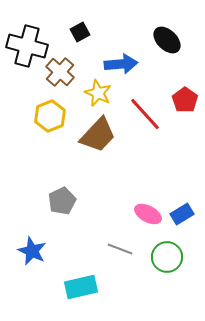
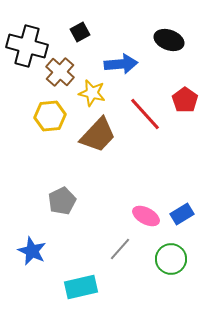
black ellipse: moved 2 px right; rotated 24 degrees counterclockwise
yellow star: moved 6 px left; rotated 12 degrees counterclockwise
yellow hexagon: rotated 16 degrees clockwise
pink ellipse: moved 2 px left, 2 px down
gray line: rotated 70 degrees counterclockwise
green circle: moved 4 px right, 2 px down
